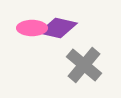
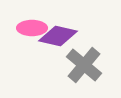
purple diamond: moved 8 px down
